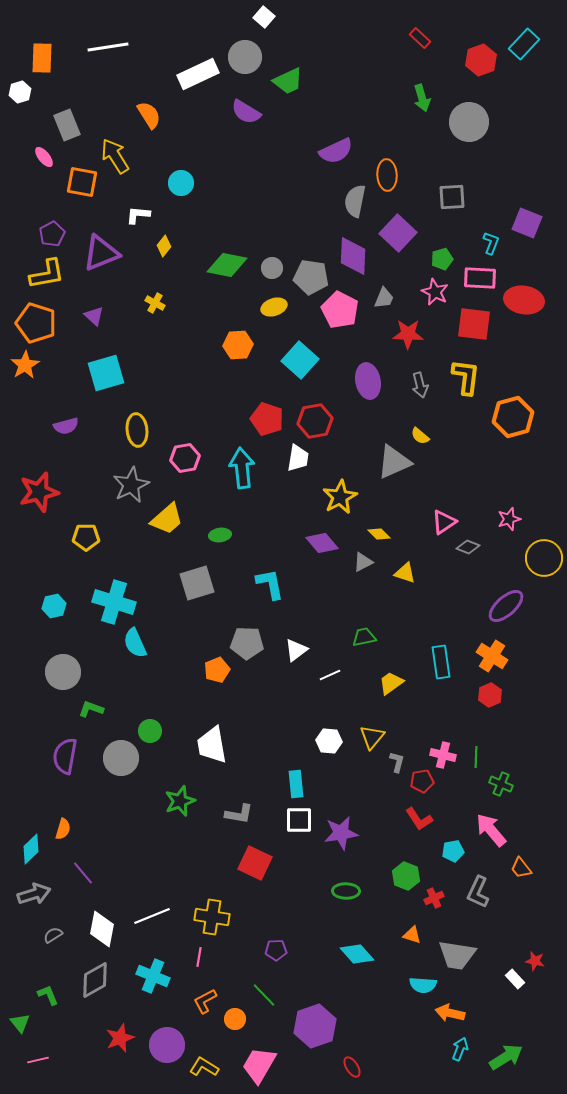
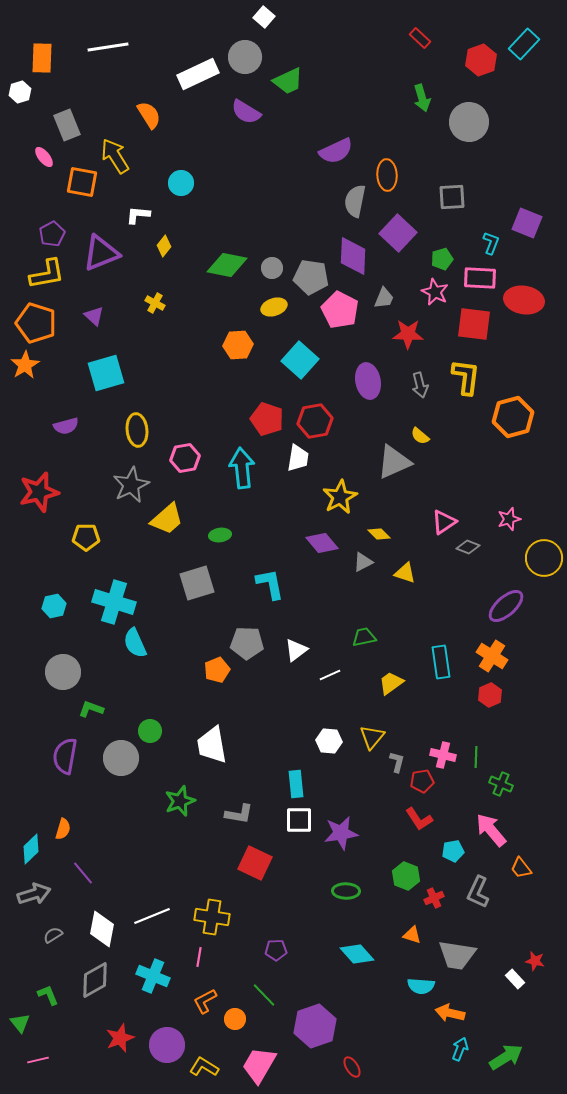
cyan semicircle at (423, 985): moved 2 px left, 1 px down
